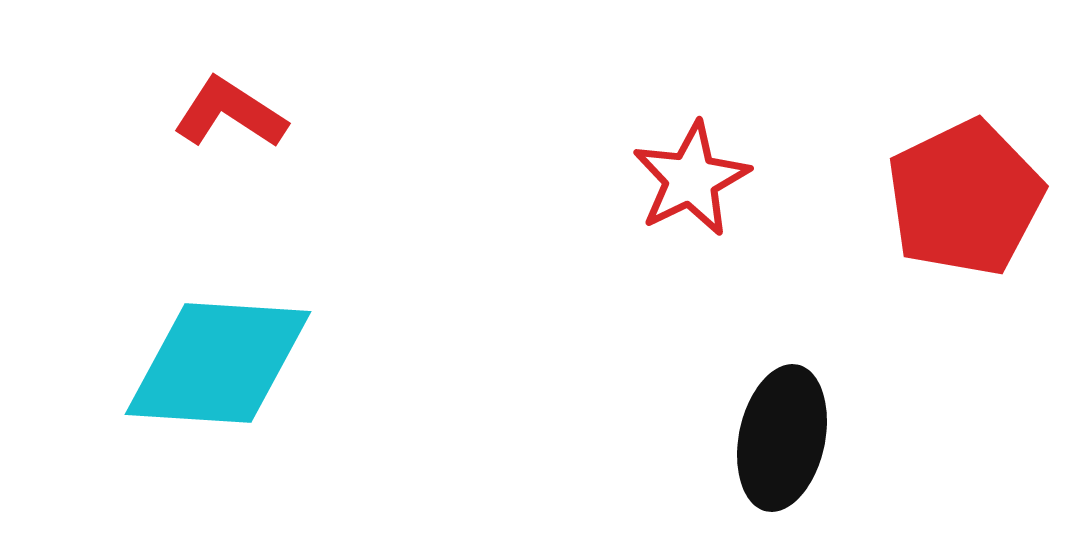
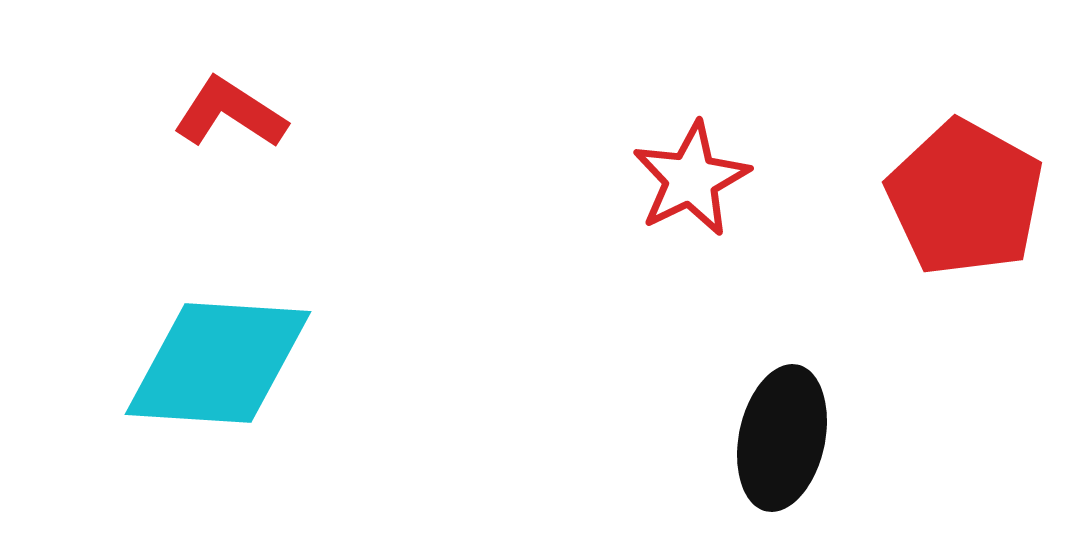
red pentagon: rotated 17 degrees counterclockwise
